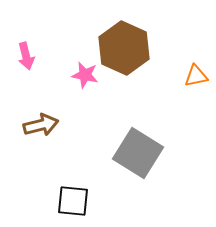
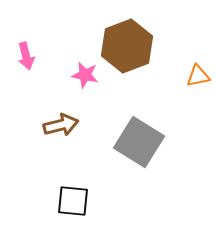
brown hexagon: moved 3 px right, 2 px up; rotated 15 degrees clockwise
orange triangle: moved 2 px right
brown arrow: moved 20 px right
gray square: moved 1 px right, 11 px up
